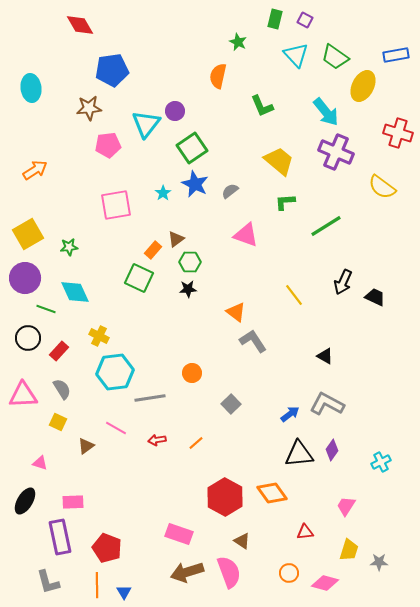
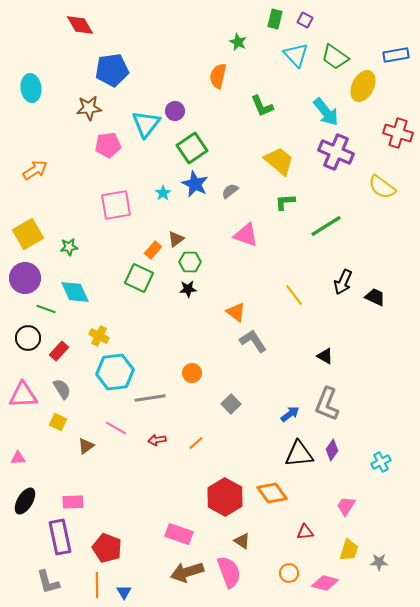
gray L-shape at (327, 404): rotated 96 degrees counterclockwise
pink triangle at (40, 463): moved 22 px left, 5 px up; rotated 21 degrees counterclockwise
